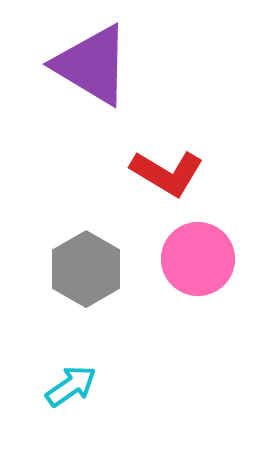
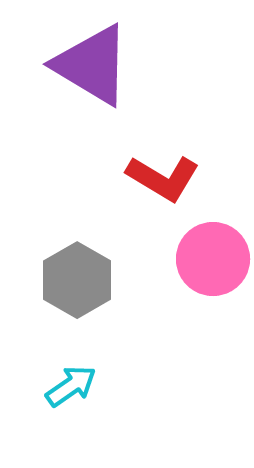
red L-shape: moved 4 px left, 5 px down
pink circle: moved 15 px right
gray hexagon: moved 9 px left, 11 px down
